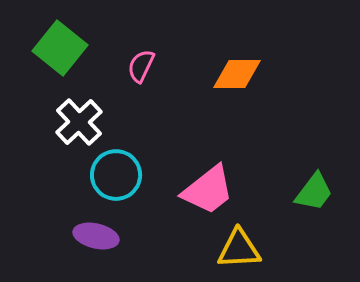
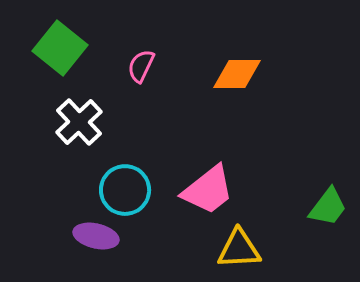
cyan circle: moved 9 px right, 15 px down
green trapezoid: moved 14 px right, 15 px down
